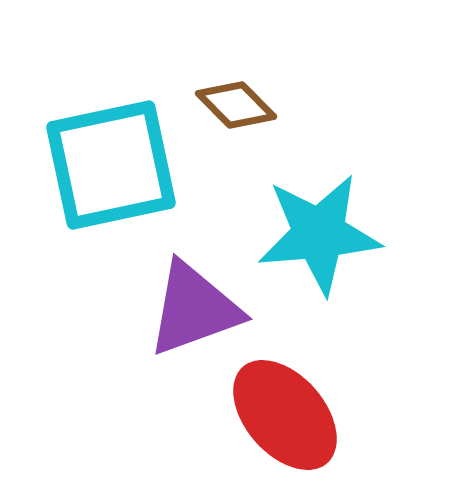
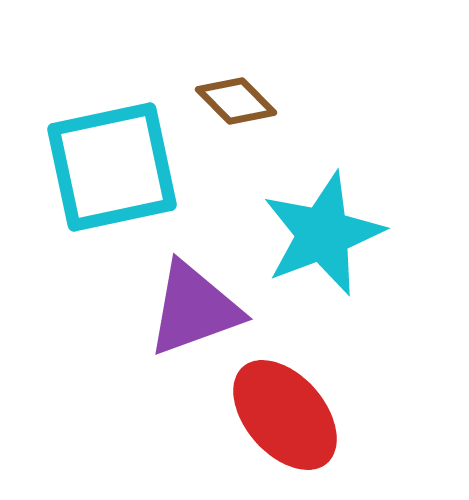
brown diamond: moved 4 px up
cyan square: moved 1 px right, 2 px down
cyan star: moved 4 px right; rotated 16 degrees counterclockwise
